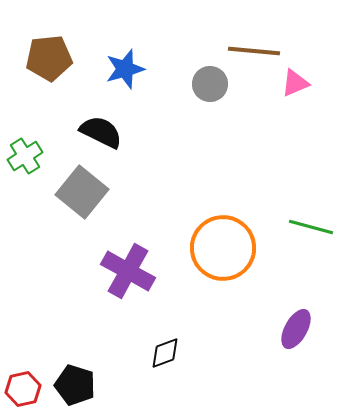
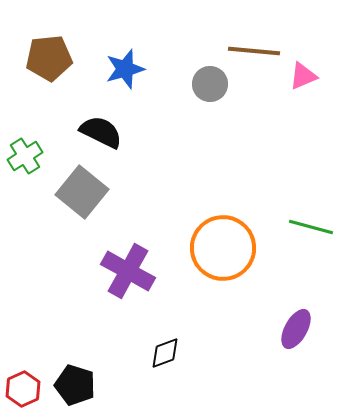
pink triangle: moved 8 px right, 7 px up
red hexagon: rotated 12 degrees counterclockwise
